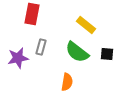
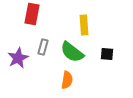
yellow rectangle: moved 2 px left; rotated 48 degrees clockwise
gray rectangle: moved 2 px right
green semicircle: moved 5 px left
purple star: rotated 15 degrees counterclockwise
orange semicircle: moved 2 px up
